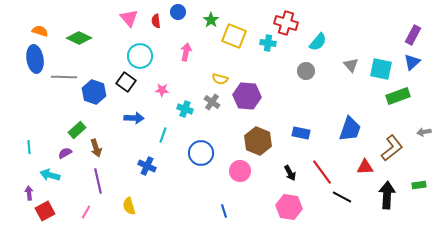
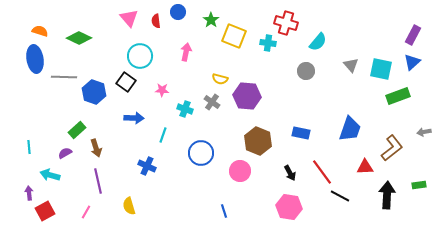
black line at (342, 197): moved 2 px left, 1 px up
